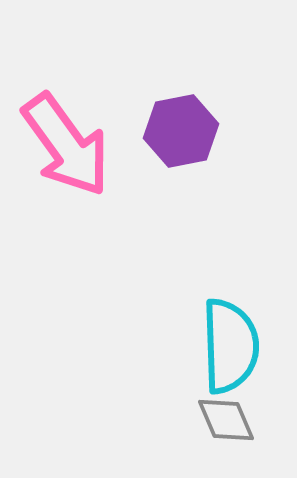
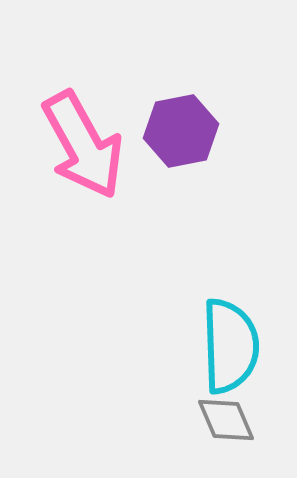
pink arrow: moved 17 px right; rotated 7 degrees clockwise
